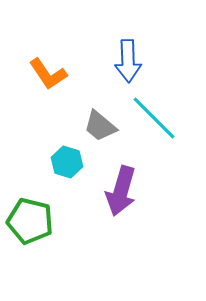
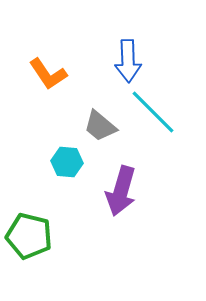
cyan line: moved 1 px left, 6 px up
cyan hexagon: rotated 12 degrees counterclockwise
green pentagon: moved 1 px left, 15 px down
